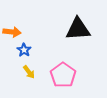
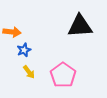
black triangle: moved 2 px right, 3 px up
blue star: rotated 16 degrees clockwise
